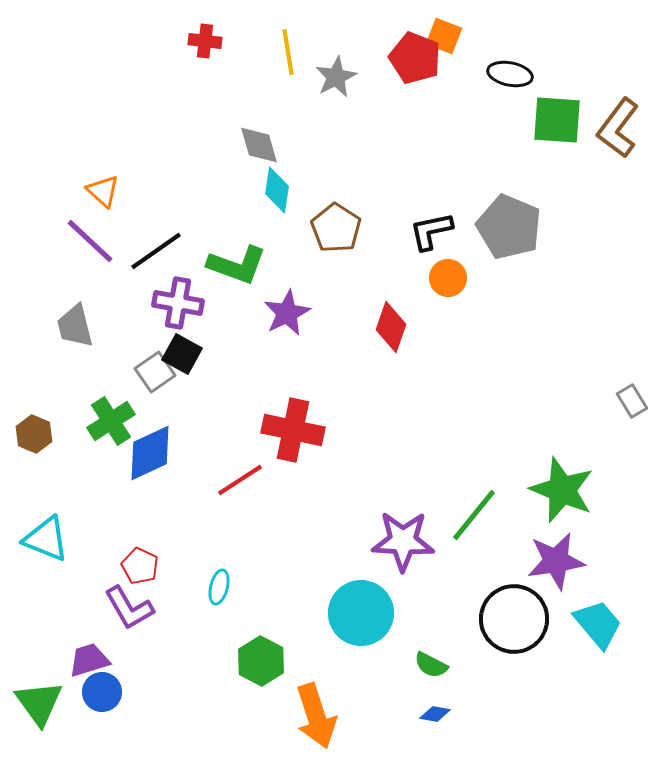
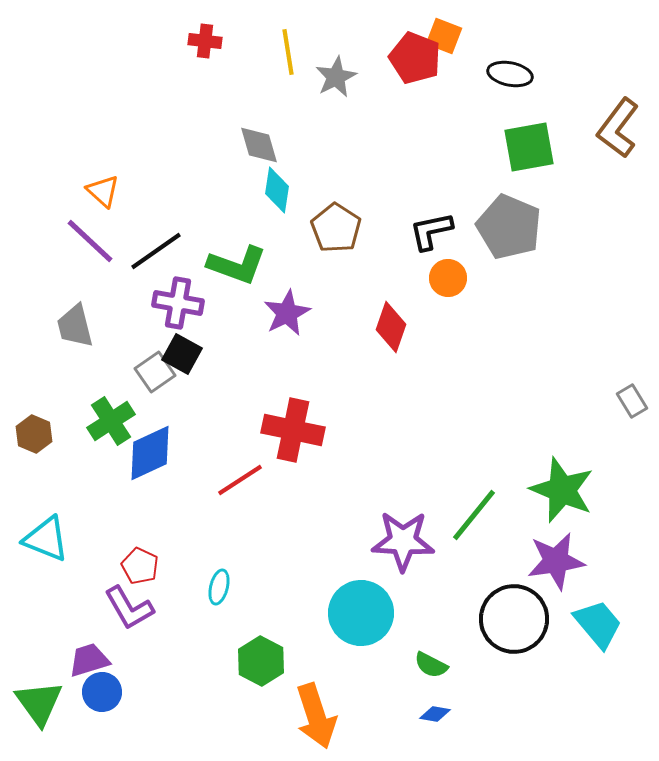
green square at (557, 120): moved 28 px left, 27 px down; rotated 14 degrees counterclockwise
